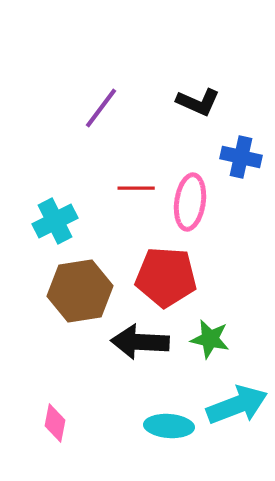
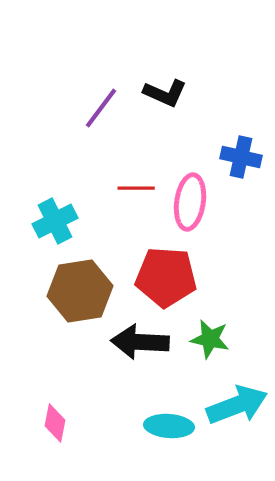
black L-shape: moved 33 px left, 9 px up
